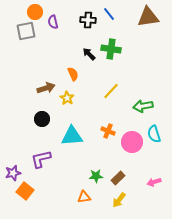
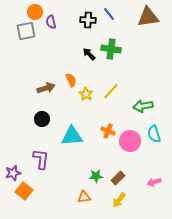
purple semicircle: moved 2 px left
orange semicircle: moved 2 px left, 6 px down
yellow star: moved 19 px right, 4 px up
pink circle: moved 2 px left, 1 px up
purple L-shape: rotated 110 degrees clockwise
orange square: moved 1 px left
